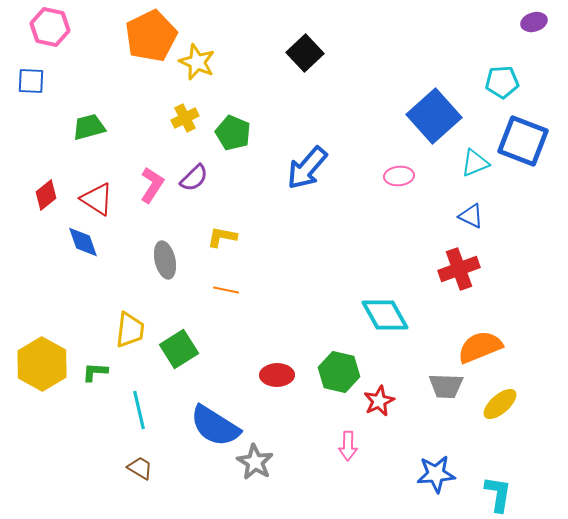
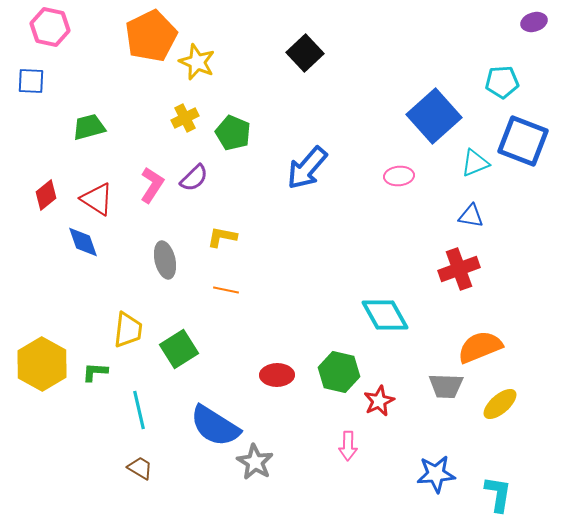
blue triangle at (471, 216): rotated 16 degrees counterclockwise
yellow trapezoid at (130, 330): moved 2 px left
